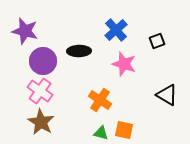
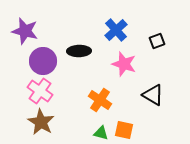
black triangle: moved 14 px left
